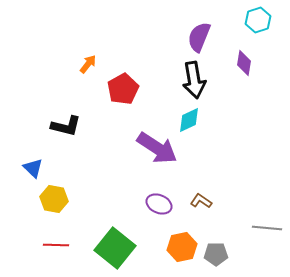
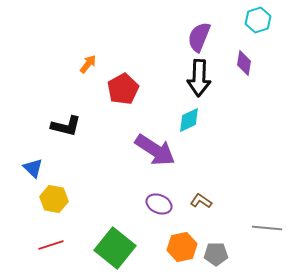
black arrow: moved 5 px right, 2 px up; rotated 12 degrees clockwise
purple arrow: moved 2 px left, 2 px down
red line: moved 5 px left; rotated 20 degrees counterclockwise
